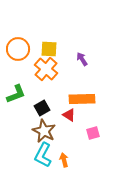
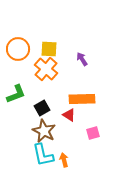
cyan L-shape: rotated 40 degrees counterclockwise
